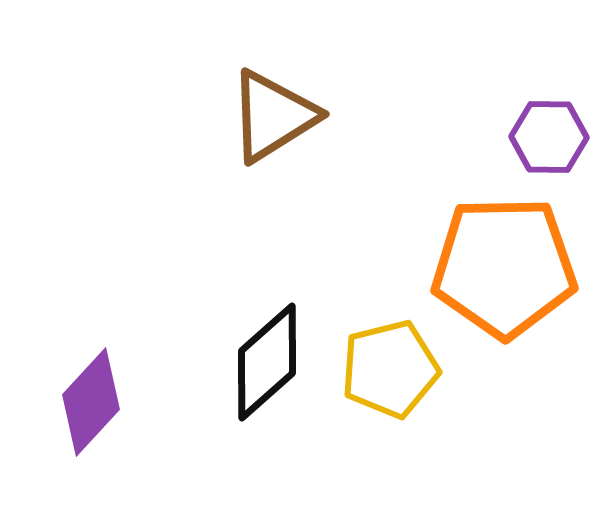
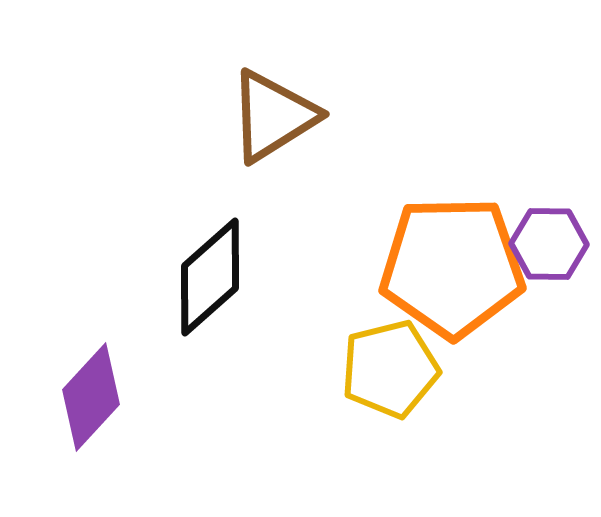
purple hexagon: moved 107 px down
orange pentagon: moved 52 px left
black diamond: moved 57 px left, 85 px up
purple diamond: moved 5 px up
